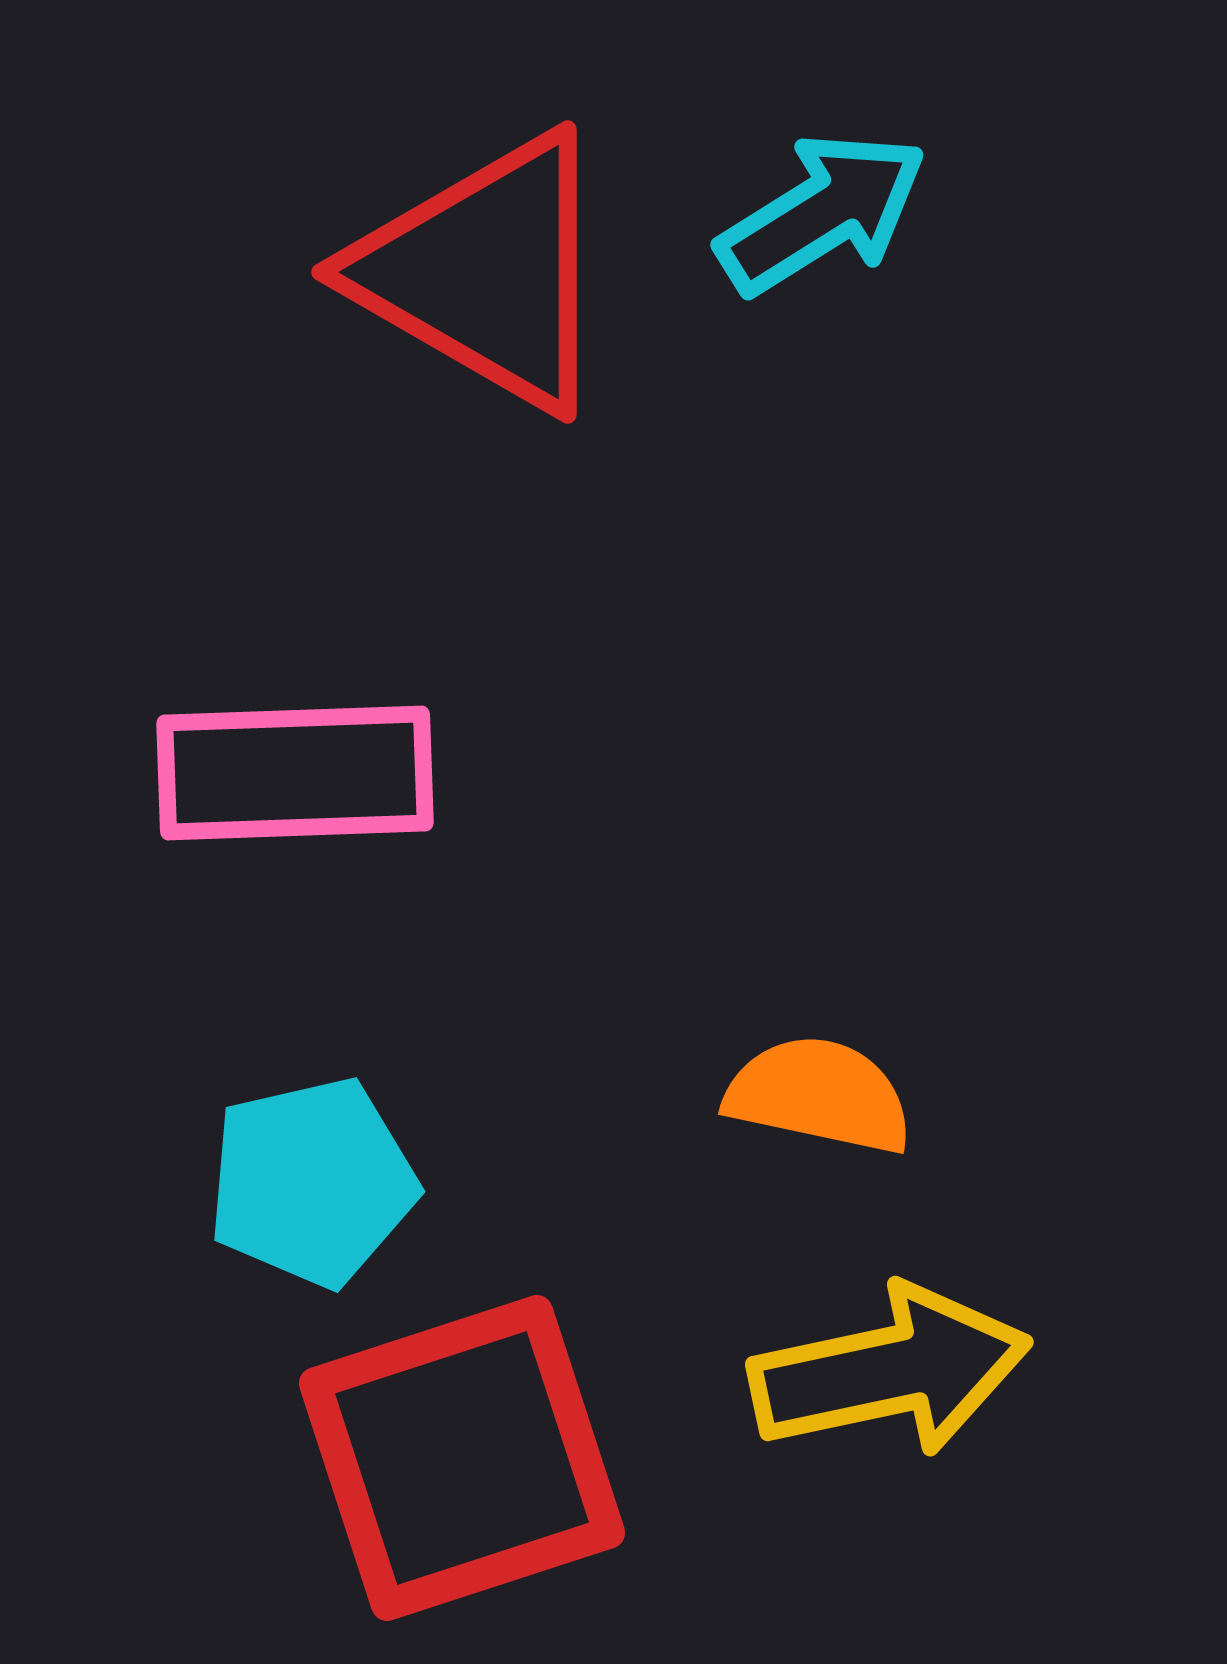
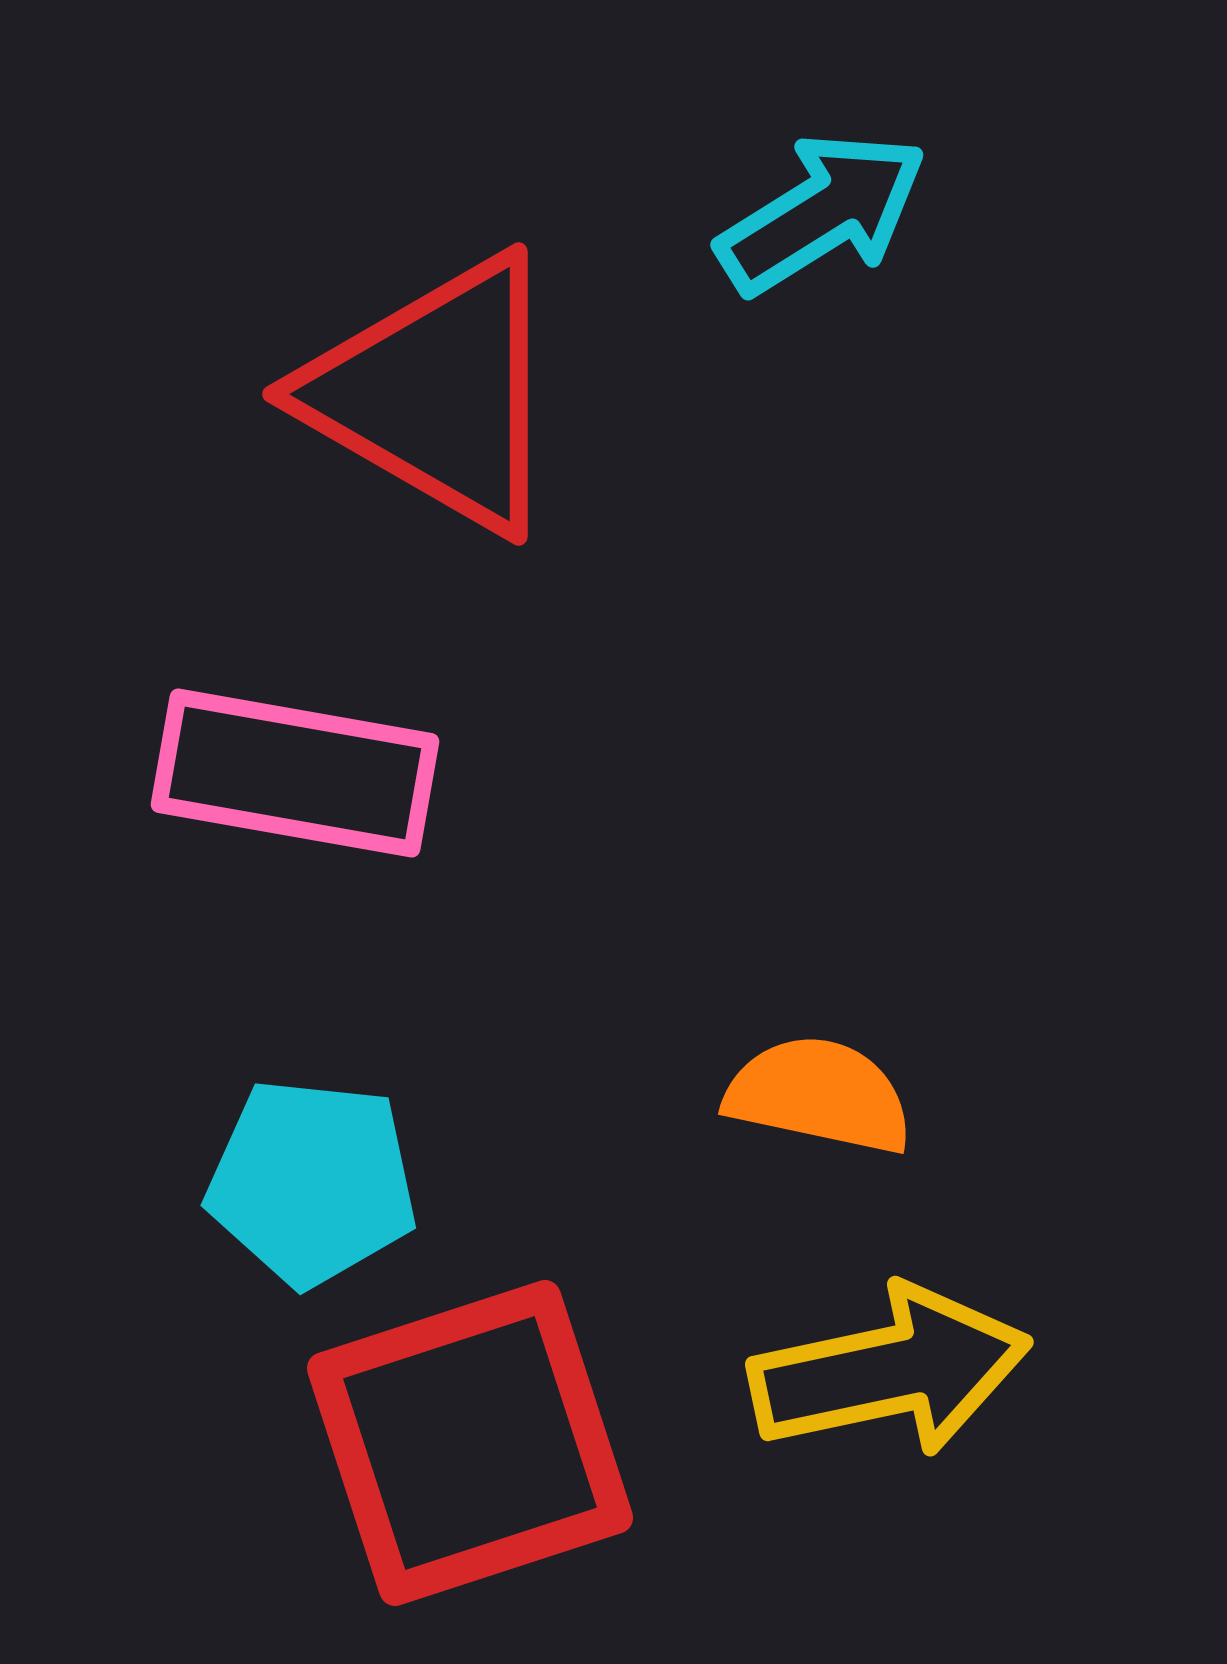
red triangle: moved 49 px left, 122 px down
pink rectangle: rotated 12 degrees clockwise
cyan pentagon: rotated 19 degrees clockwise
red square: moved 8 px right, 15 px up
